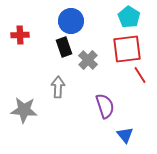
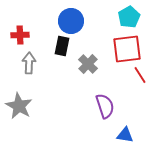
cyan pentagon: rotated 10 degrees clockwise
black rectangle: moved 2 px left, 1 px up; rotated 30 degrees clockwise
gray cross: moved 4 px down
gray arrow: moved 29 px left, 24 px up
gray star: moved 5 px left, 4 px up; rotated 24 degrees clockwise
blue triangle: rotated 42 degrees counterclockwise
